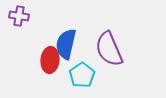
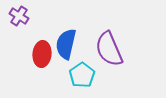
purple cross: rotated 24 degrees clockwise
red ellipse: moved 8 px left, 6 px up
